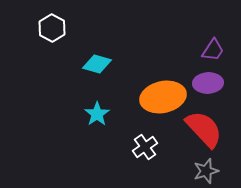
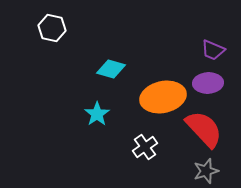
white hexagon: rotated 16 degrees counterclockwise
purple trapezoid: rotated 80 degrees clockwise
cyan diamond: moved 14 px right, 5 px down
